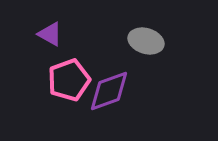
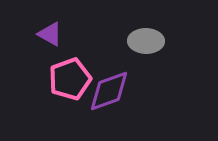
gray ellipse: rotated 16 degrees counterclockwise
pink pentagon: moved 1 px right, 1 px up
